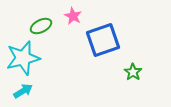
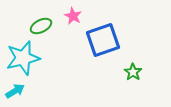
cyan arrow: moved 8 px left
